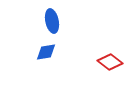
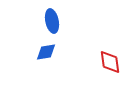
red diamond: rotated 45 degrees clockwise
